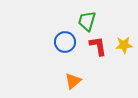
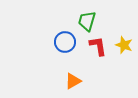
yellow star: rotated 24 degrees clockwise
orange triangle: rotated 12 degrees clockwise
